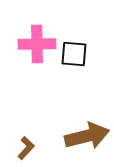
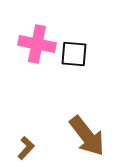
pink cross: rotated 12 degrees clockwise
brown arrow: rotated 66 degrees clockwise
